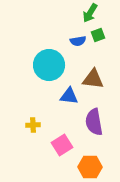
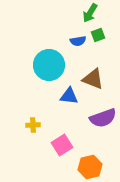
brown triangle: rotated 15 degrees clockwise
purple semicircle: moved 9 px right, 4 px up; rotated 100 degrees counterclockwise
orange hexagon: rotated 15 degrees counterclockwise
